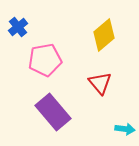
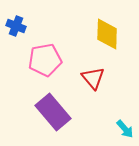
blue cross: moved 2 px left, 1 px up; rotated 30 degrees counterclockwise
yellow diamond: moved 3 px right, 1 px up; rotated 48 degrees counterclockwise
red triangle: moved 7 px left, 5 px up
cyan arrow: rotated 42 degrees clockwise
